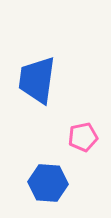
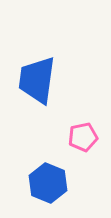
blue hexagon: rotated 18 degrees clockwise
